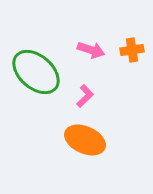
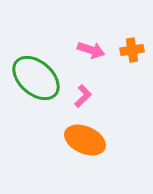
green ellipse: moved 6 px down
pink L-shape: moved 2 px left
